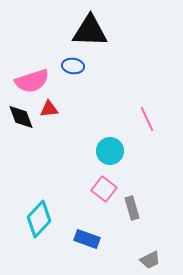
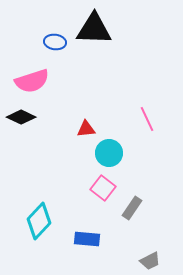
black triangle: moved 4 px right, 2 px up
blue ellipse: moved 18 px left, 24 px up
red triangle: moved 37 px right, 20 px down
black diamond: rotated 44 degrees counterclockwise
cyan circle: moved 1 px left, 2 px down
pink square: moved 1 px left, 1 px up
gray rectangle: rotated 50 degrees clockwise
cyan diamond: moved 2 px down
blue rectangle: rotated 15 degrees counterclockwise
gray trapezoid: moved 1 px down
